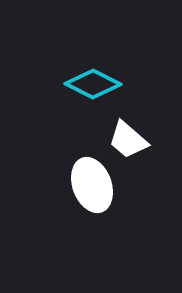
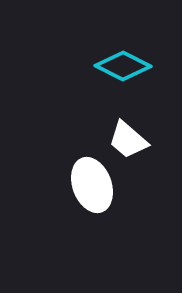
cyan diamond: moved 30 px right, 18 px up
